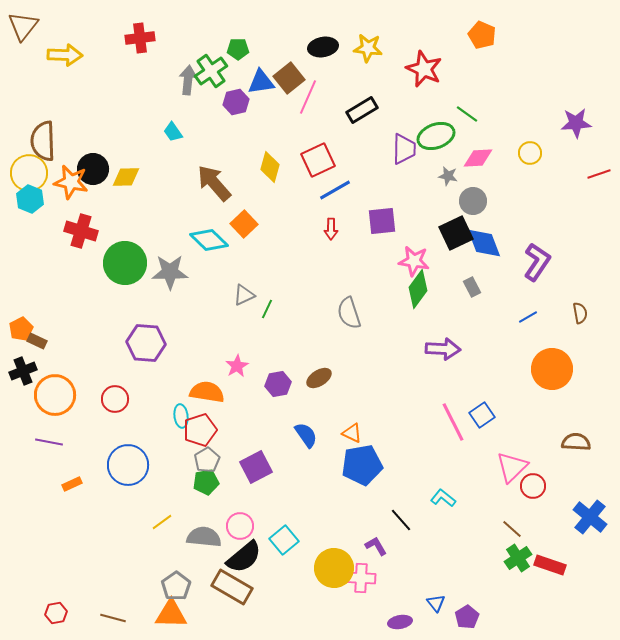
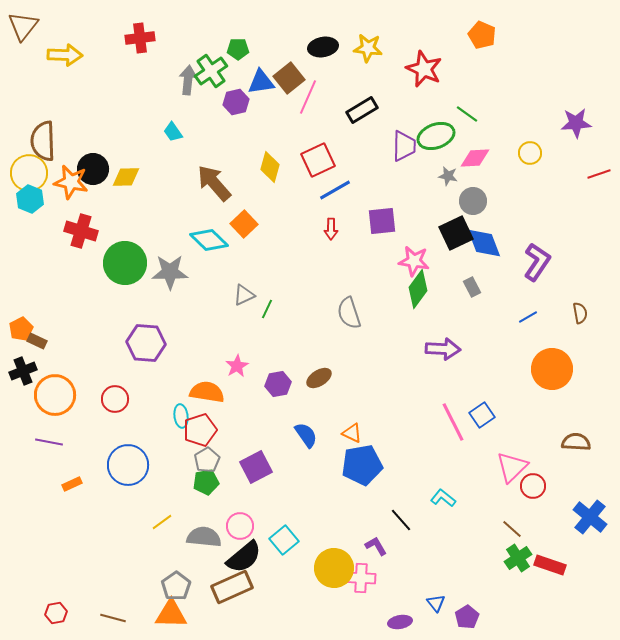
purple trapezoid at (404, 149): moved 3 px up
pink diamond at (478, 158): moved 3 px left
brown rectangle at (232, 587): rotated 54 degrees counterclockwise
